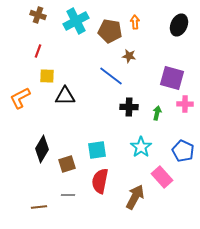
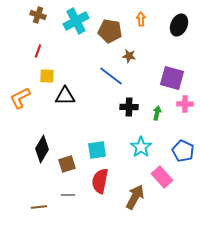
orange arrow: moved 6 px right, 3 px up
